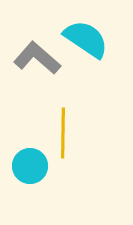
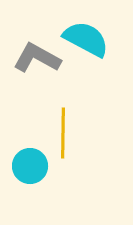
cyan semicircle: rotated 6 degrees counterclockwise
gray L-shape: rotated 12 degrees counterclockwise
